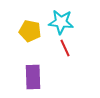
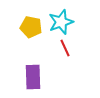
cyan star: rotated 25 degrees counterclockwise
yellow pentagon: moved 1 px right, 4 px up
